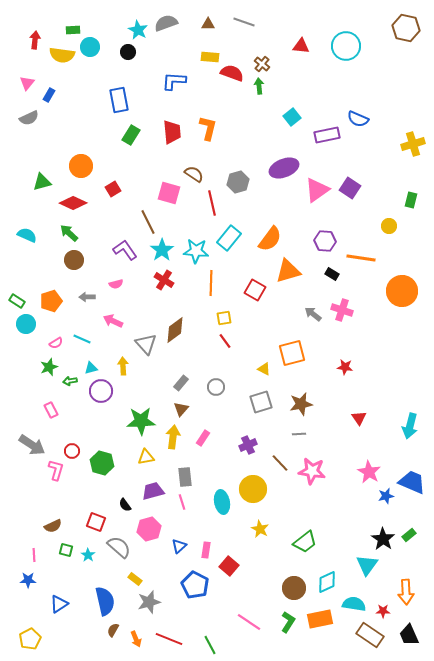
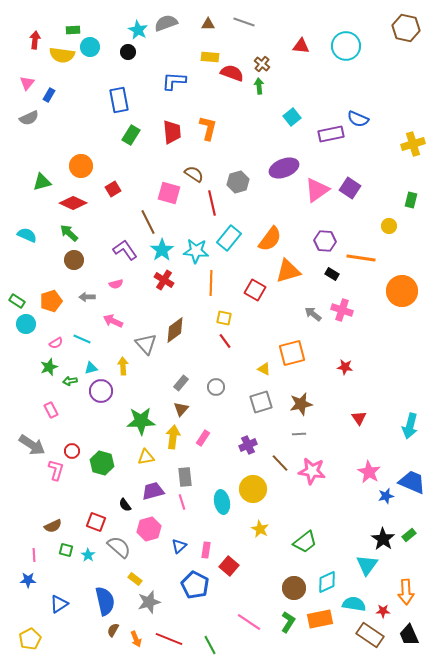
purple rectangle at (327, 135): moved 4 px right, 1 px up
yellow square at (224, 318): rotated 21 degrees clockwise
